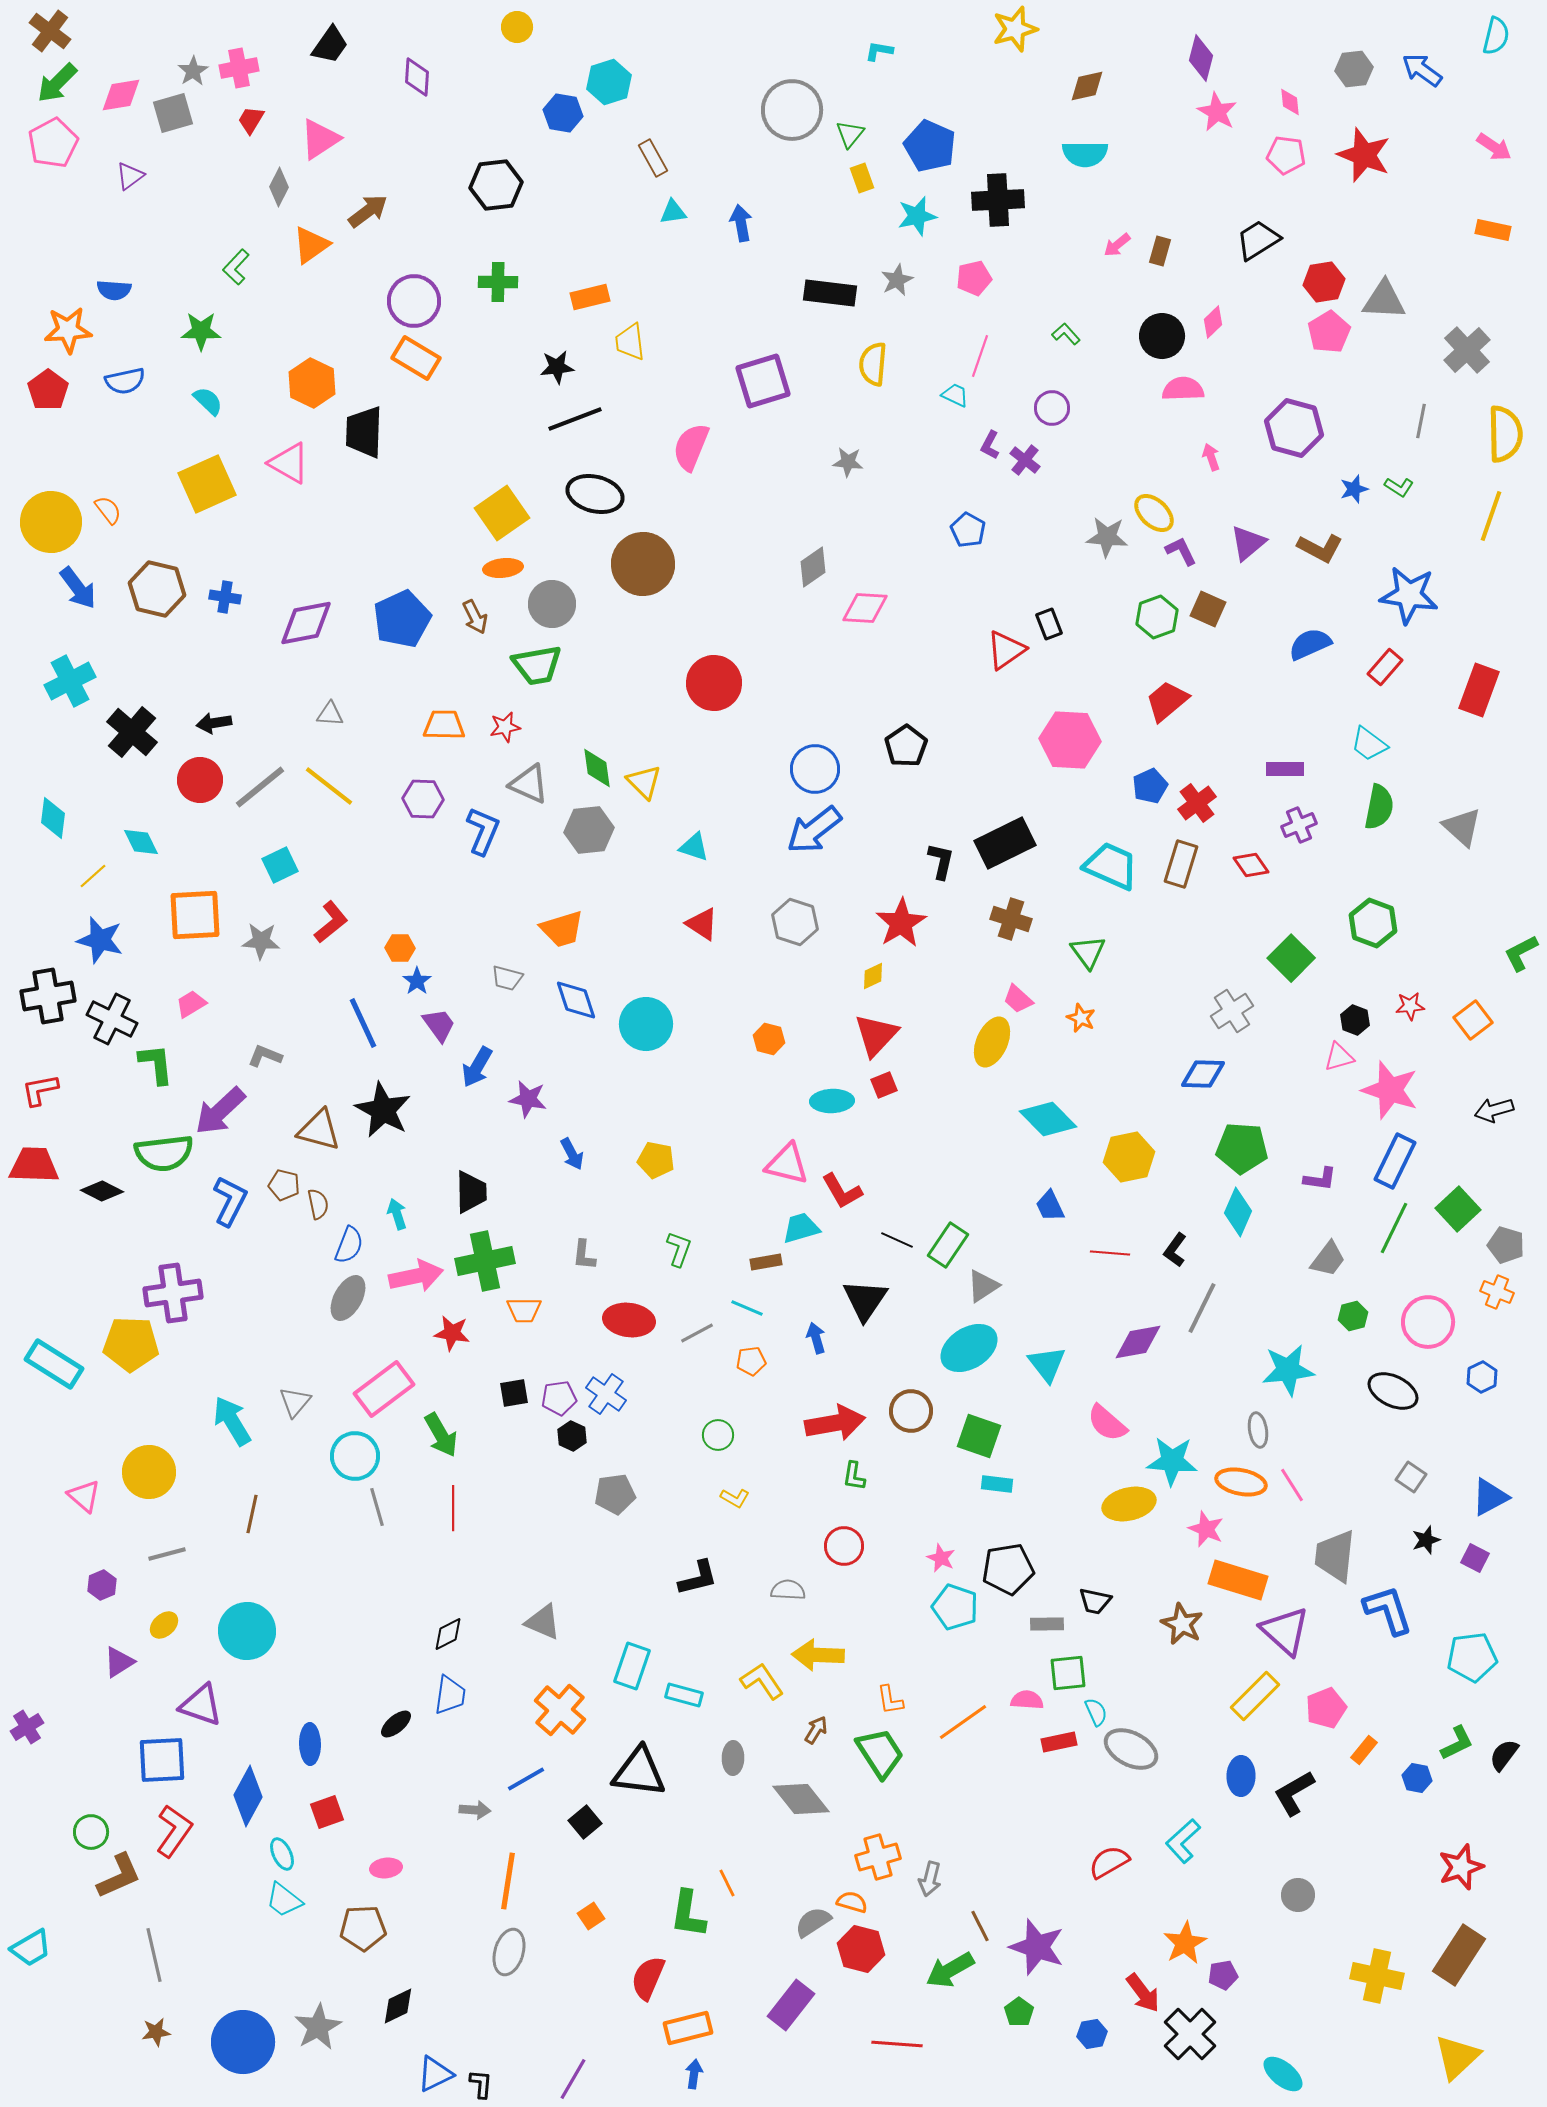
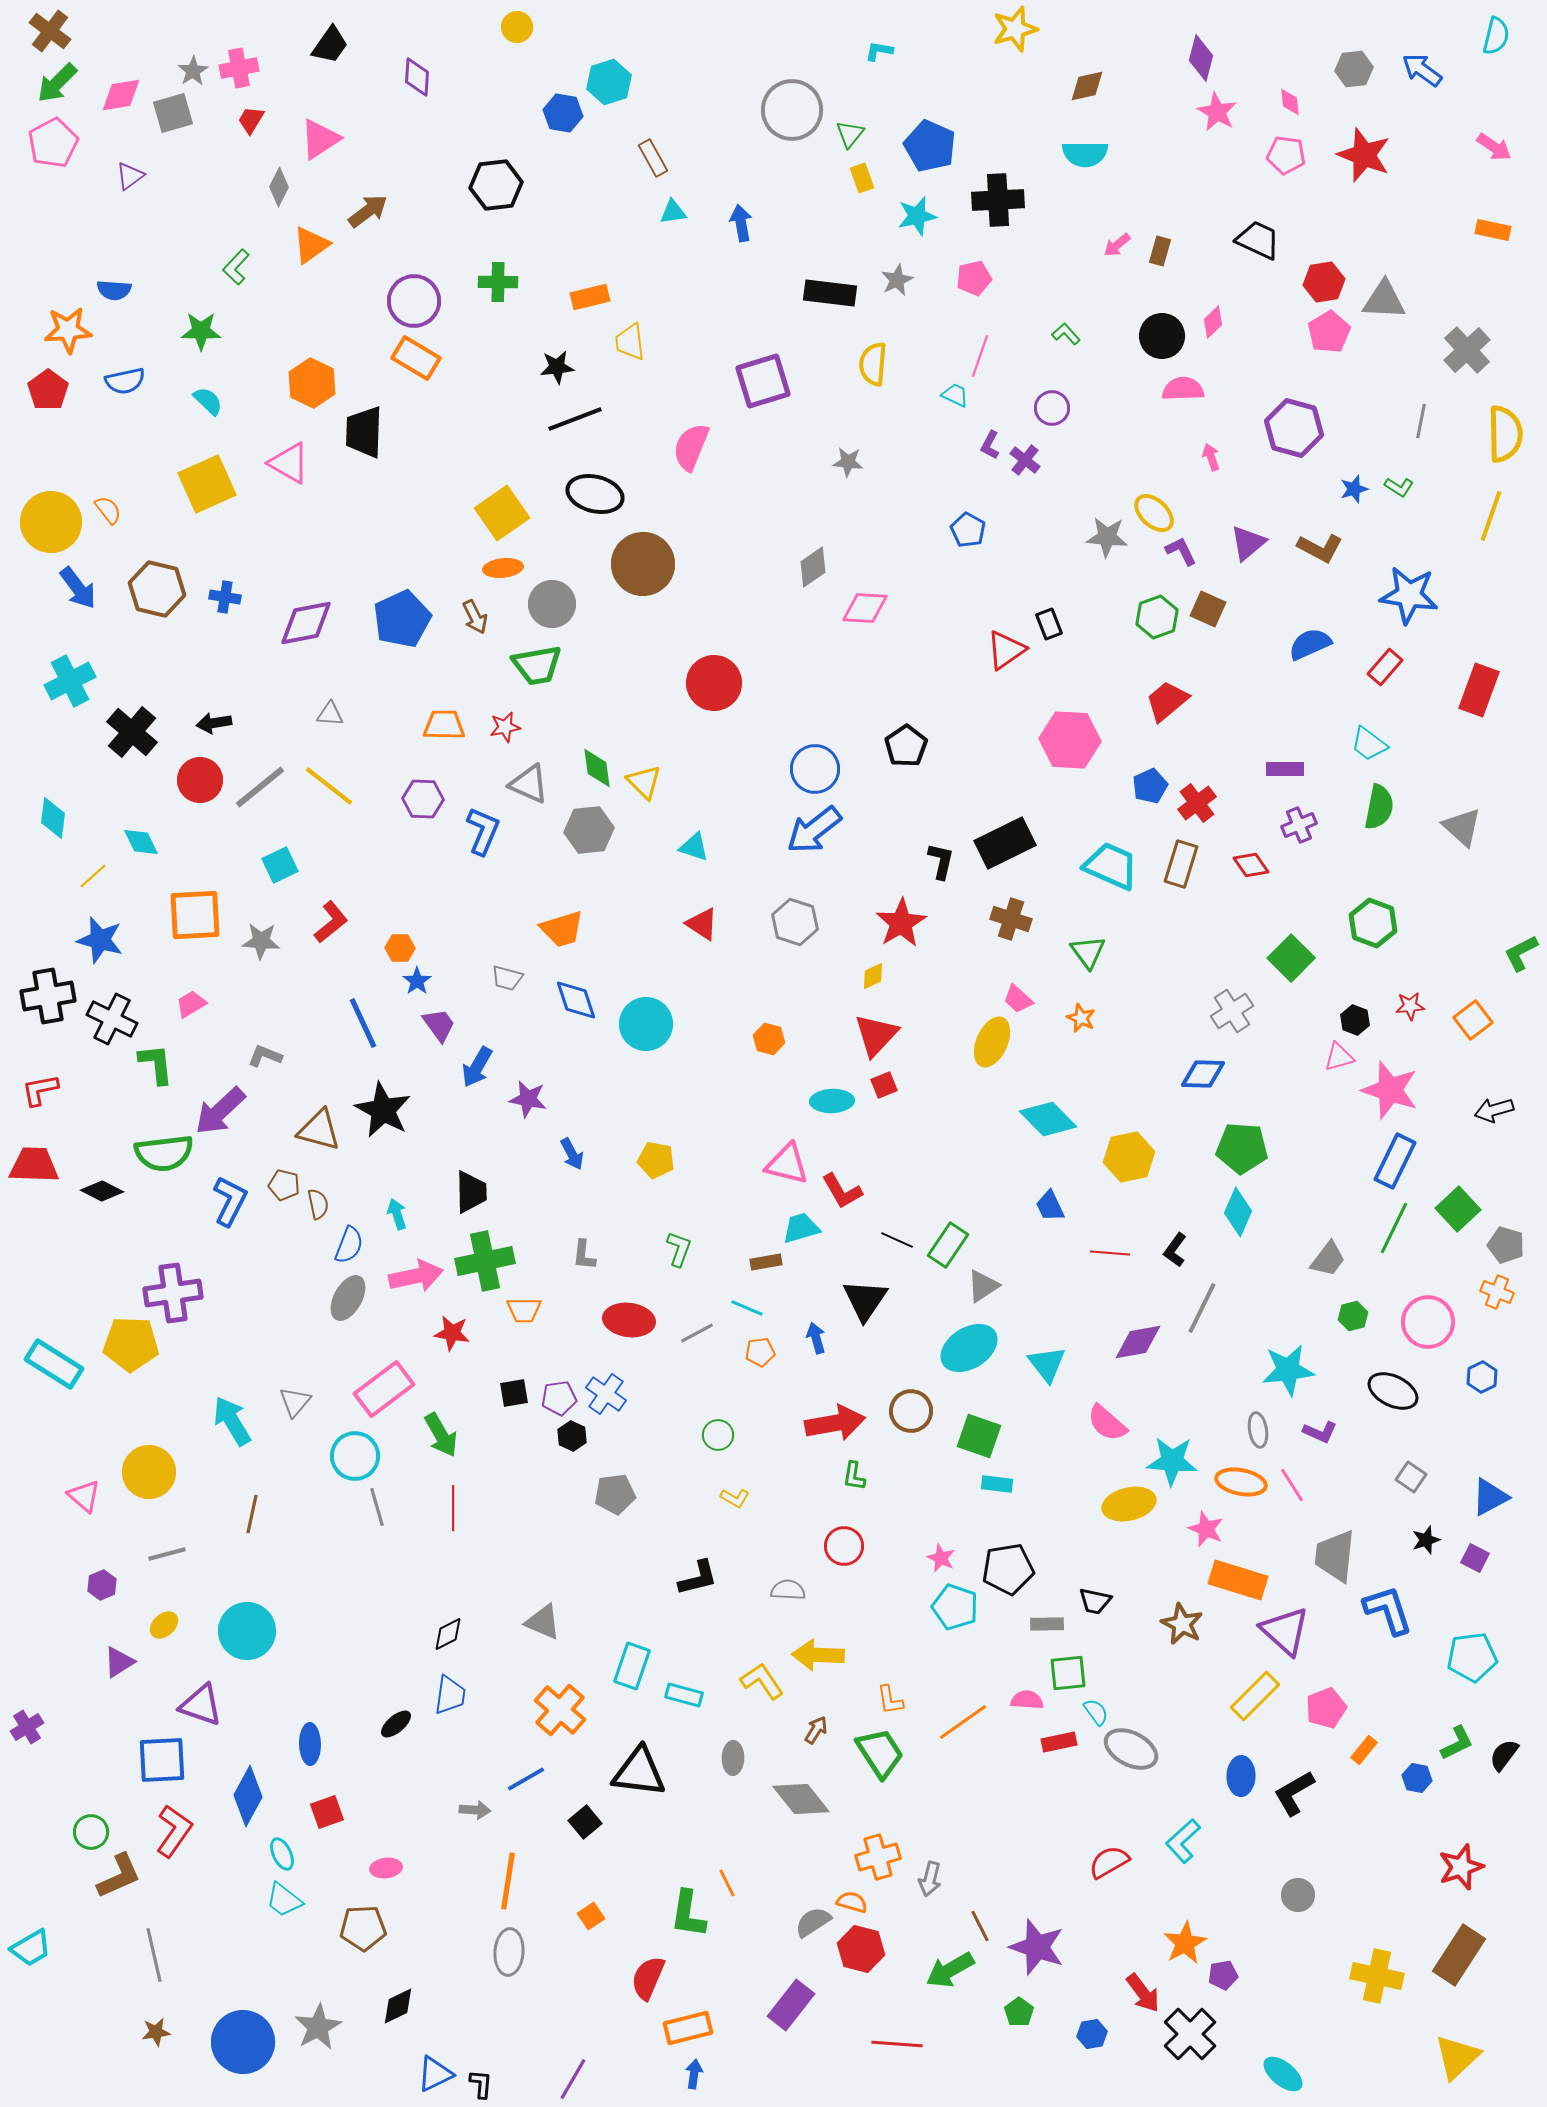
black trapezoid at (1258, 240): rotated 57 degrees clockwise
purple L-shape at (1320, 1179): moved 253 px down; rotated 16 degrees clockwise
orange pentagon at (751, 1361): moved 9 px right, 9 px up
cyan semicircle at (1096, 1712): rotated 12 degrees counterclockwise
gray ellipse at (509, 1952): rotated 12 degrees counterclockwise
